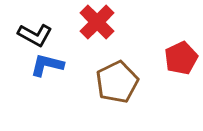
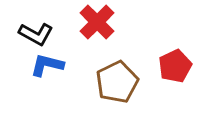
black L-shape: moved 1 px right, 1 px up
red pentagon: moved 6 px left, 8 px down
